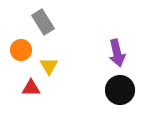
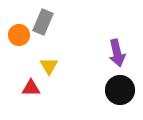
gray rectangle: rotated 55 degrees clockwise
orange circle: moved 2 px left, 15 px up
